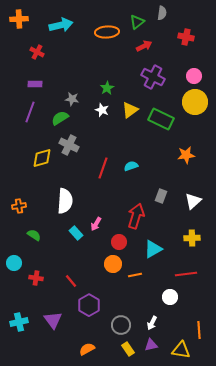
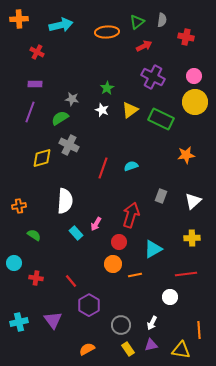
gray semicircle at (162, 13): moved 7 px down
red arrow at (136, 216): moved 5 px left, 1 px up
